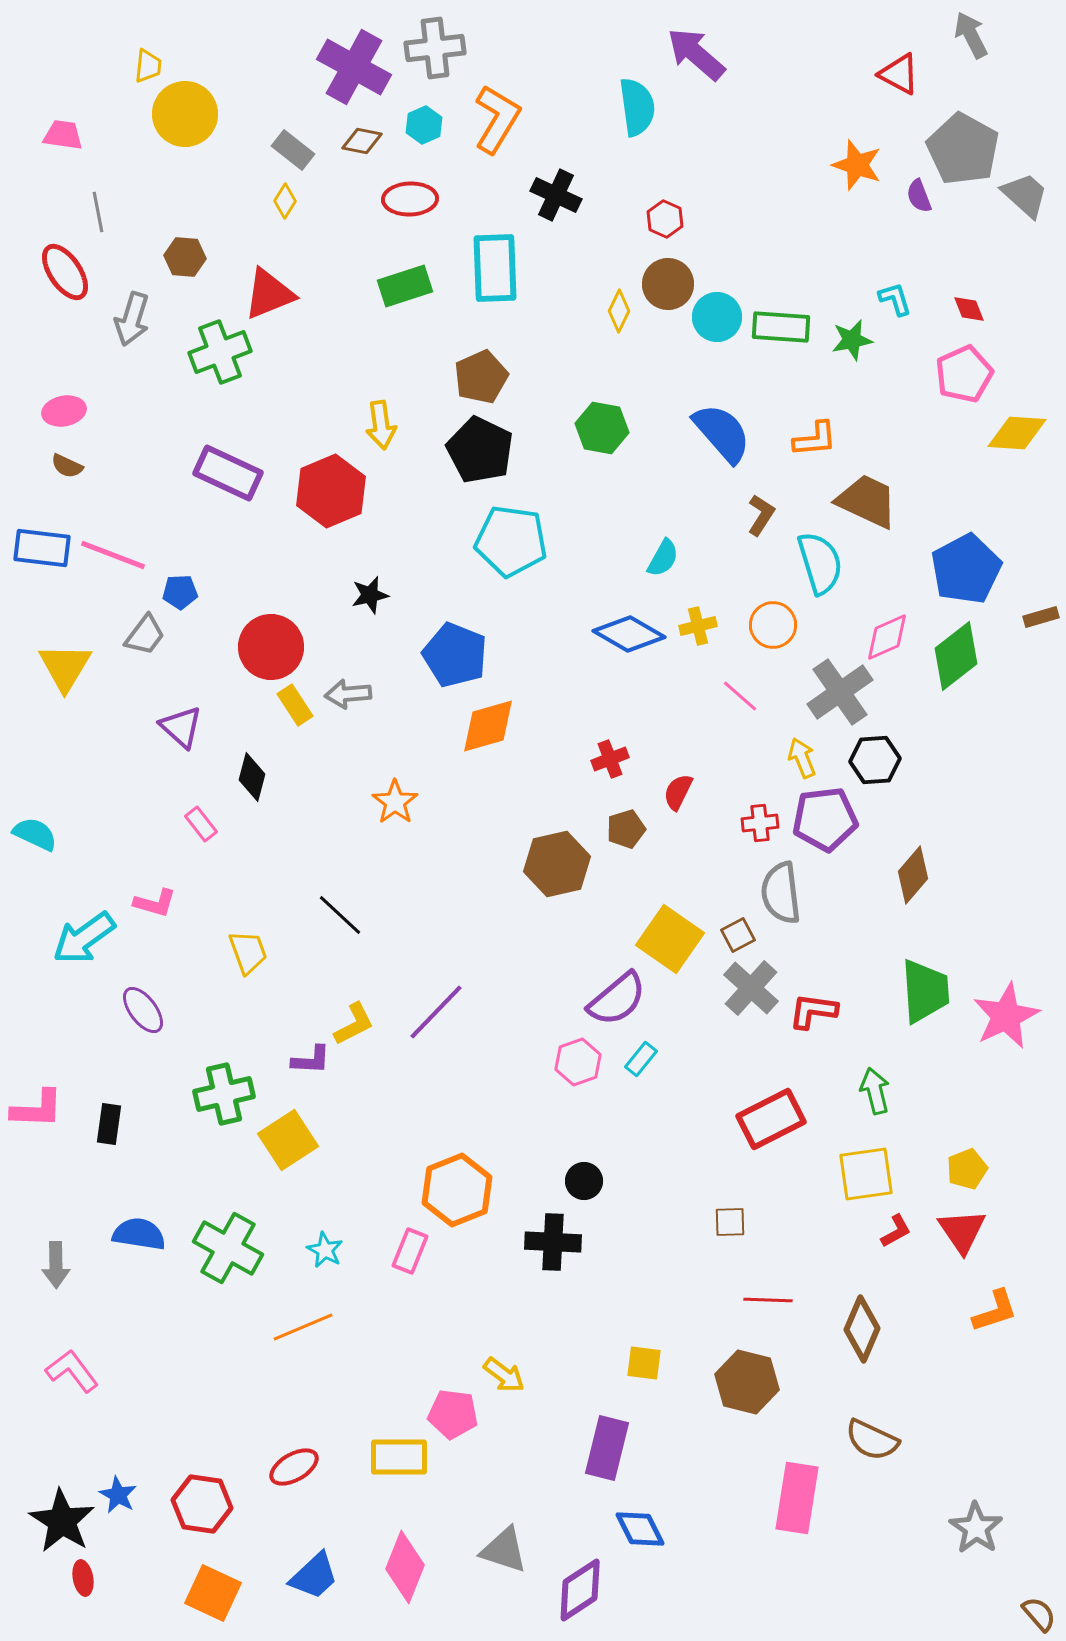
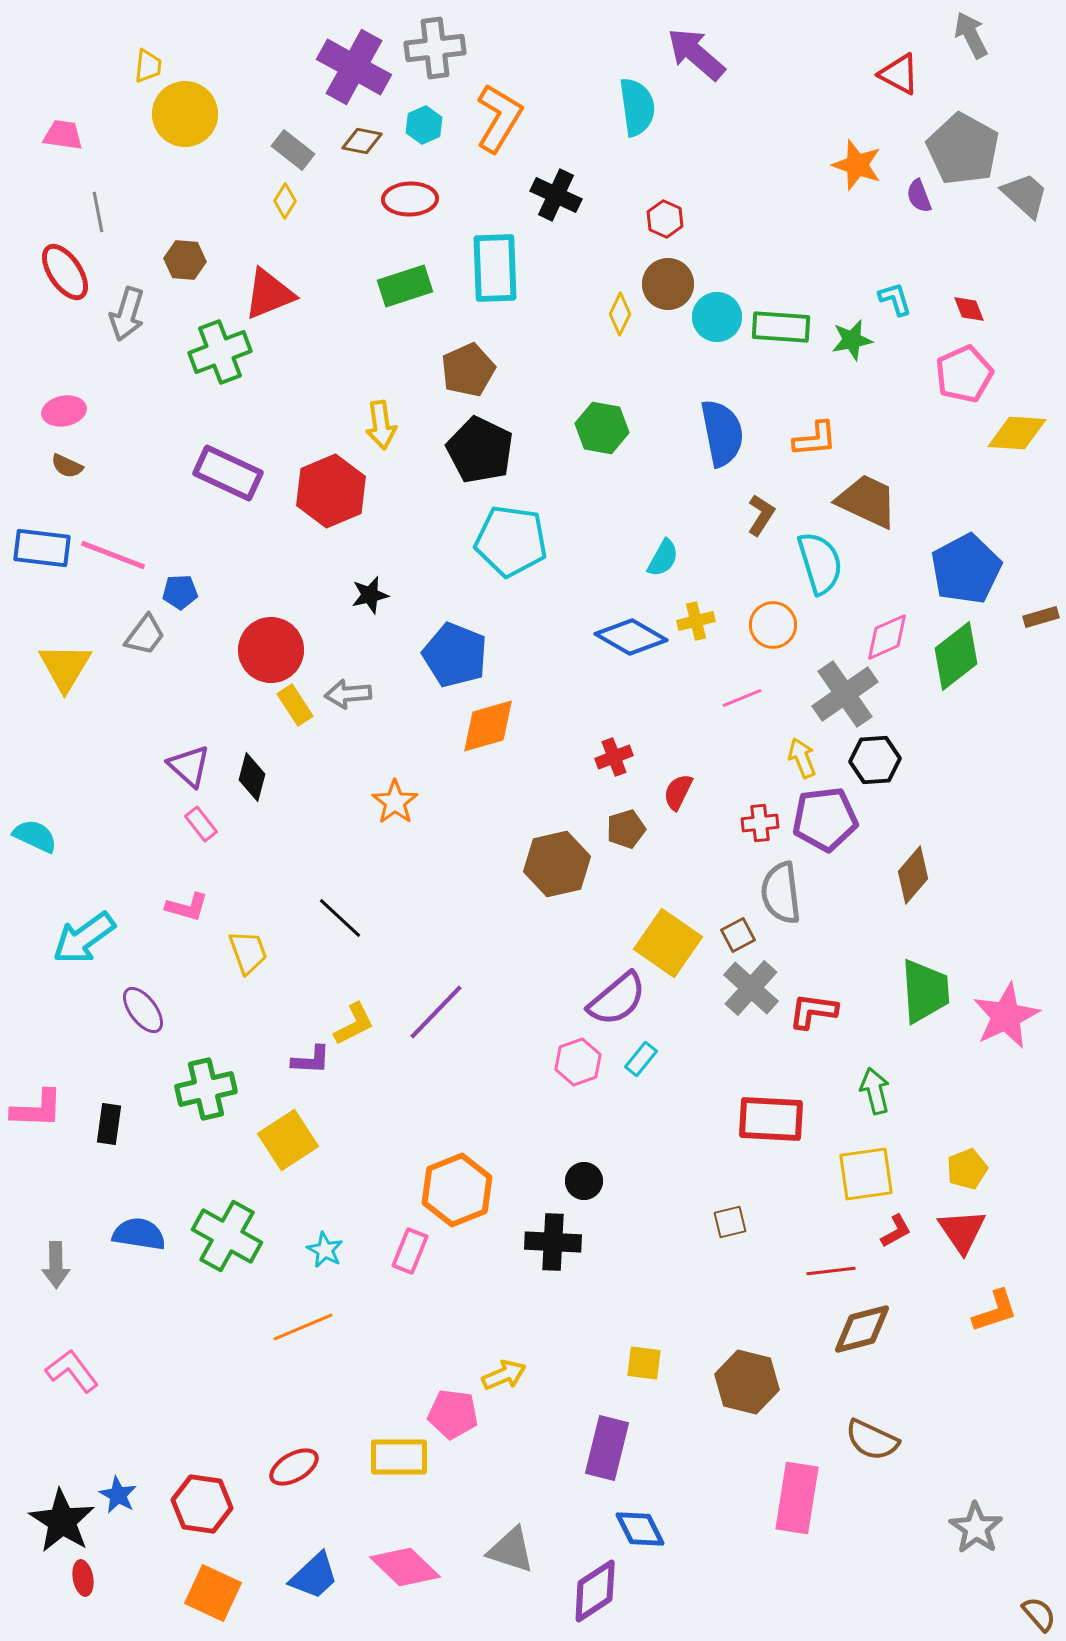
orange L-shape at (497, 119): moved 2 px right, 1 px up
brown hexagon at (185, 257): moved 3 px down
yellow diamond at (619, 311): moved 1 px right, 3 px down
gray arrow at (132, 319): moved 5 px left, 5 px up
brown pentagon at (481, 377): moved 13 px left, 7 px up
blue semicircle at (722, 433): rotated 30 degrees clockwise
yellow cross at (698, 626): moved 2 px left, 5 px up
blue diamond at (629, 634): moved 2 px right, 3 px down
red circle at (271, 647): moved 3 px down
gray cross at (840, 692): moved 5 px right, 2 px down
pink line at (740, 696): moved 2 px right, 2 px down; rotated 63 degrees counterclockwise
purple triangle at (181, 727): moved 8 px right, 39 px down
red cross at (610, 759): moved 4 px right, 2 px up
cyan semicircle at (35, 834): moved 2 px down
pink L-shape at (155, 903): moved 32 px right, 4 px down
black line at (340, 915): moved 3 px down
yellow square at (670, 939): moved 2 px left, 4 px down
green cross at (224, 1094): moved 18 px left, 5 px up
red rectangle at (771, 1119): rotated 30 degrees clockwise
brown square at (730, 1222): rotated 12 degrees counterclockwise
green cross at (228, 1248): moved 1 px left, 12 px up
red line at (768, 1300): moved 63 px right, 29 px up; rotated 9 degrees counterclockwise
brown diamond at (862, 1329): rotated 52 degrees clockwise
yellow arrow at (504, 1375): rotated 60 degrees counterclockwise
gray triangle at (504, 1550): moved 7 px right
pink diamond at (405, 1567): rotated 68 degrees counterclockwise
purple diamond at (580, 1590): moved 15 px right, 1 px down
